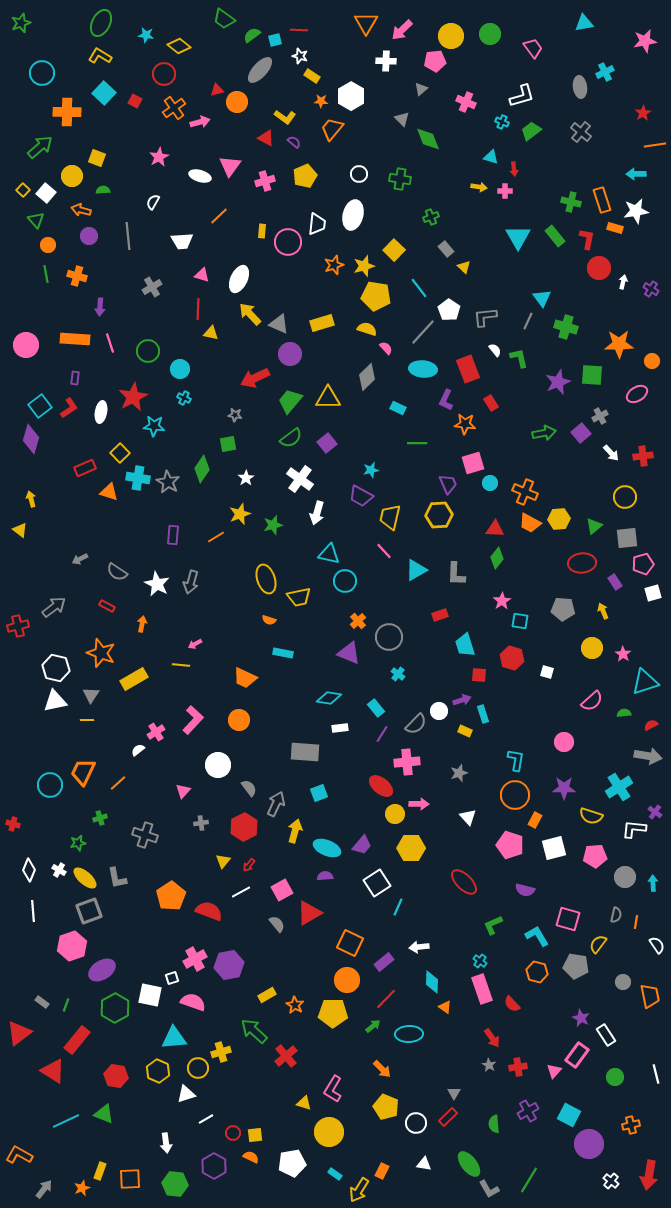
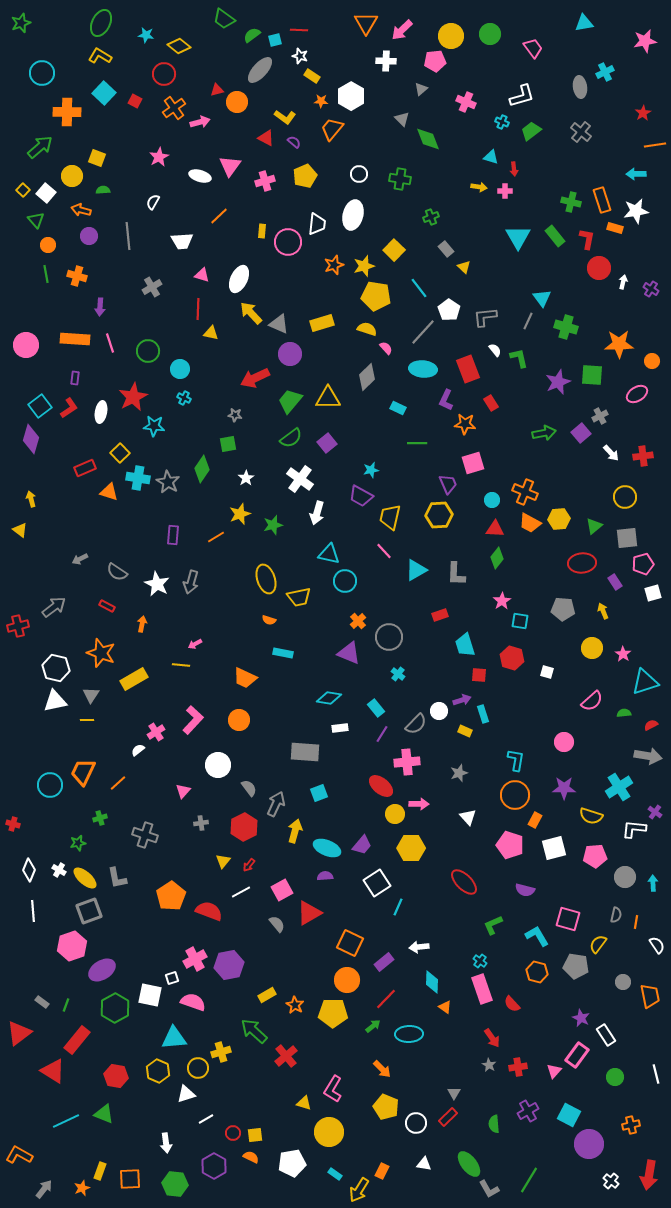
yellow arrow at (250, 314): moved 1 px right, 1 px up
cyan circle at (490, 483): moved 2 px right, 17 px down
